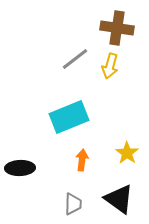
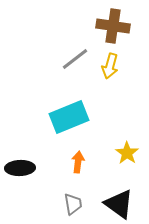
brown cross: moved 4 px left, 2 px up
orange arrow: moved 4 px left, 2 px down
black triangle: moved 5 px down
gray trapezoid: rotated 10 degrees counterclockwise
